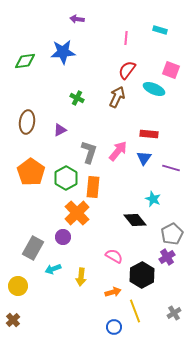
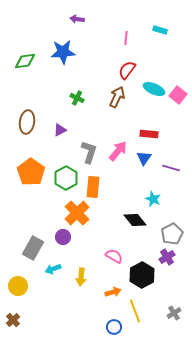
pink square: moved 7 px right, 25 px down; rotated 18 degrees clockwise
